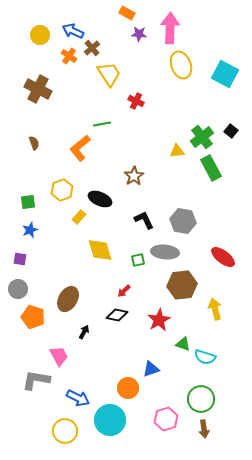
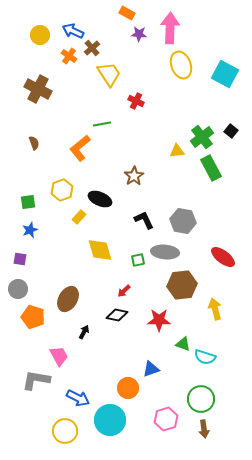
red star at (159, 320): rotated 30 degrees clockwise
